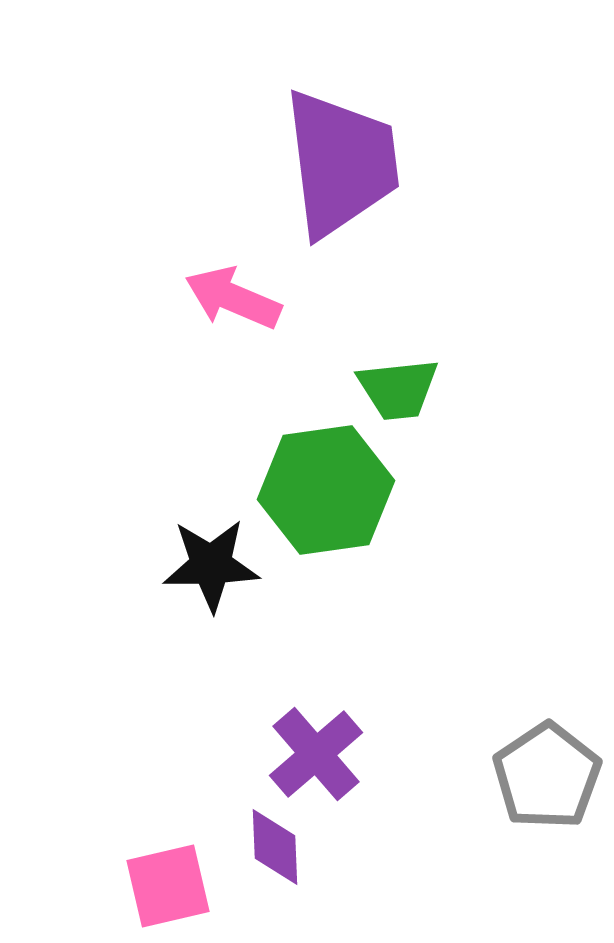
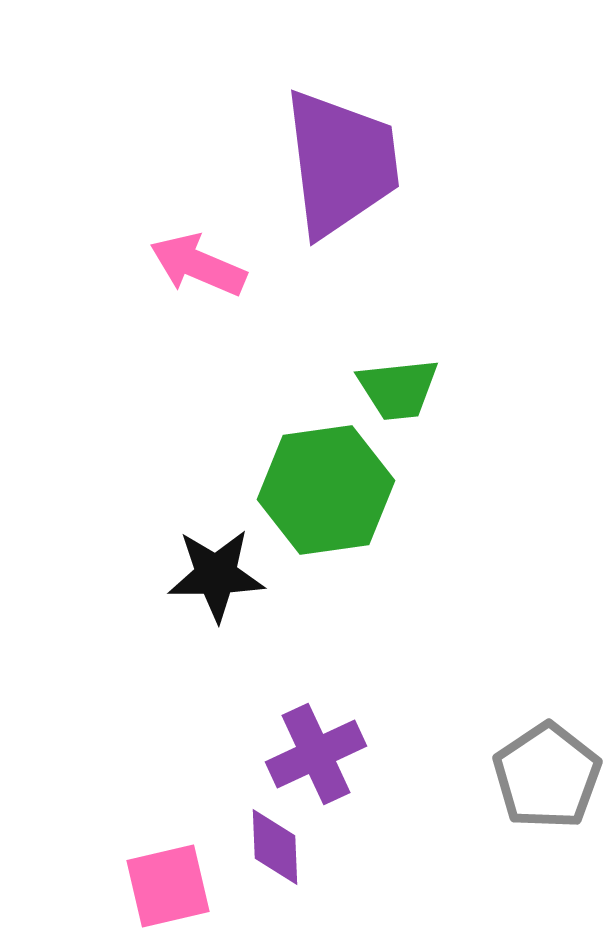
pink arrow: moved 35 px left, 33 px up
black star: moved 5 px right, 10 px down
purple cross: rotated 16 degrees clockwise
